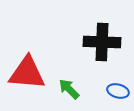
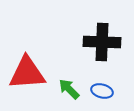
red triangle: rotated 9 degrees counterclockwise
blue ellipse: moved 16 px left
